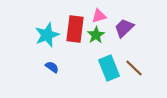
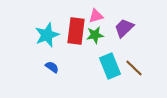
pink triangle: moved 3 px left
red rectangle: moved 1 px right, 2 px down
green star: moved 1 px left; rotated 24 degrees clockwise
cyan rectangle: moved 1 px right, 2 px up
